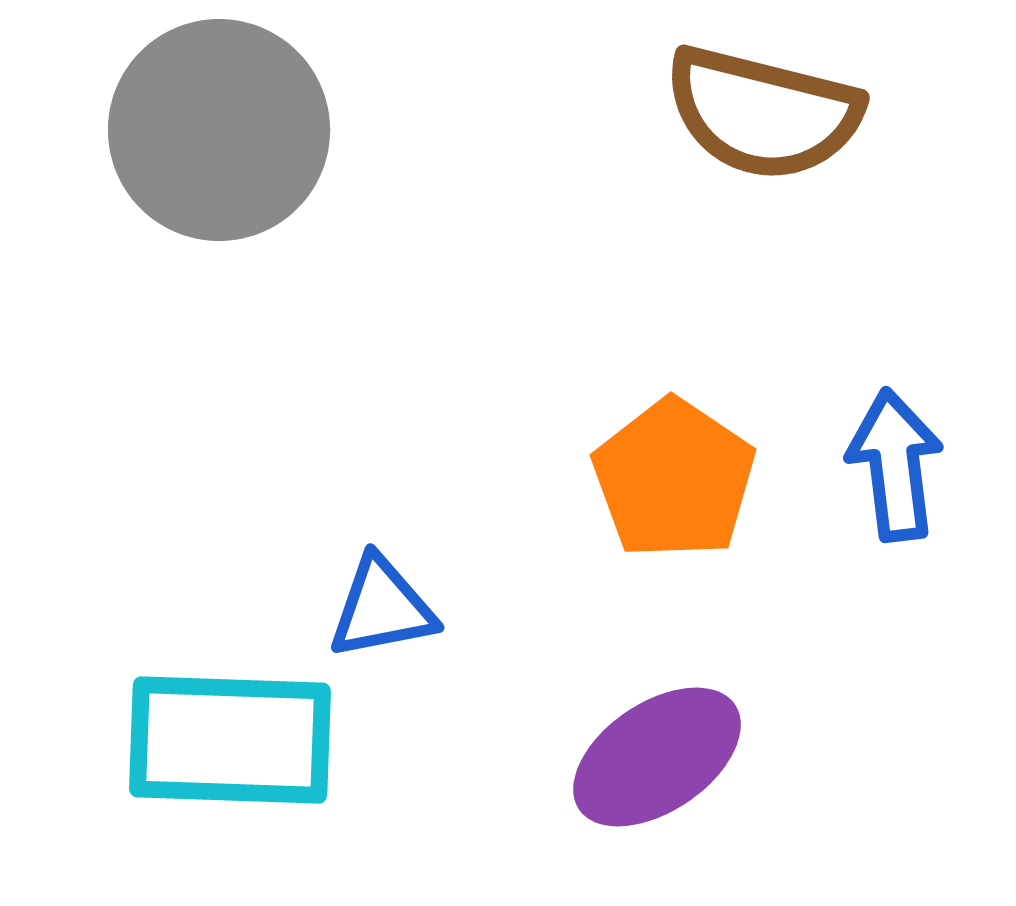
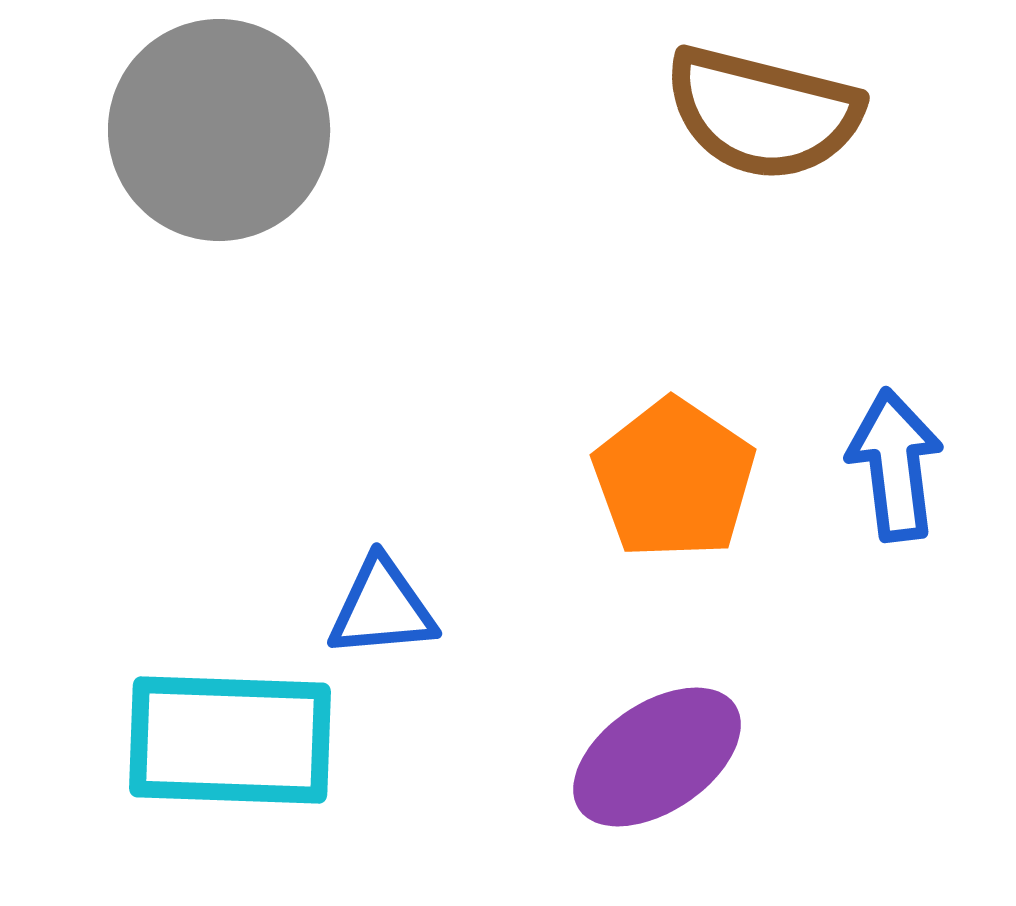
blue triangle: rotated 6 degrees clockwise
